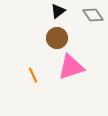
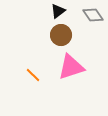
brown circle: moved 4 px right, 3 px up
orange line: rotated 21 degrees counterclockwise
